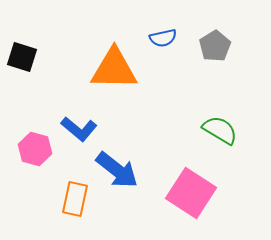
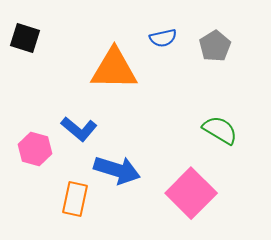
black square: moved 3 px right, 19 px up
blue arrow: rotated 21 degrees counterclockwise
pink square: rotated 12 degrees clockwise
